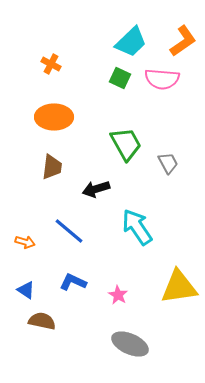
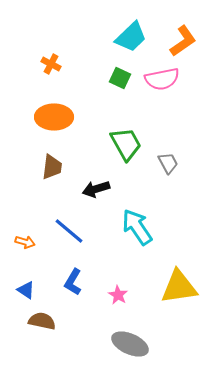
cyan trapezoid: moved 5 px up
pink semicircle: rotated 16 degrees counterclockwise
blue L-shape: rotated 84 degrees counterclockwise
